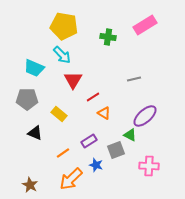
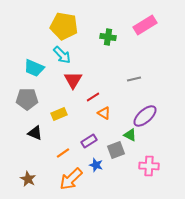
yellow rectangle: rotated 63 degrees counterclockwise
brown star: moved 2 px left, 6 px up
